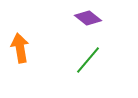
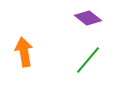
orange arrow: moved 4 px right, 4 px down
